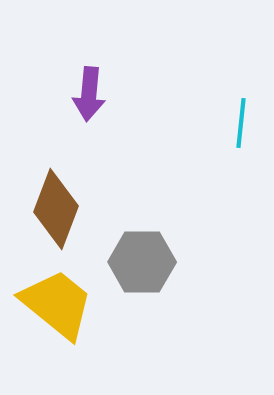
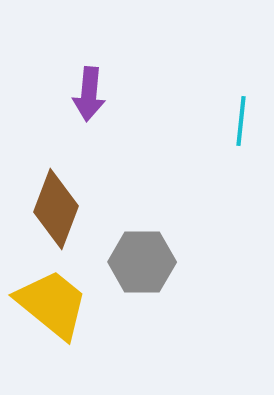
cyan line: moved 2 px up
yellow trapezoid: moved 5 px left
